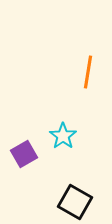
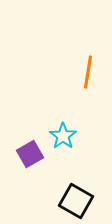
purple square: moved 6 px right
black square: moved 1 px right, 1 px up
